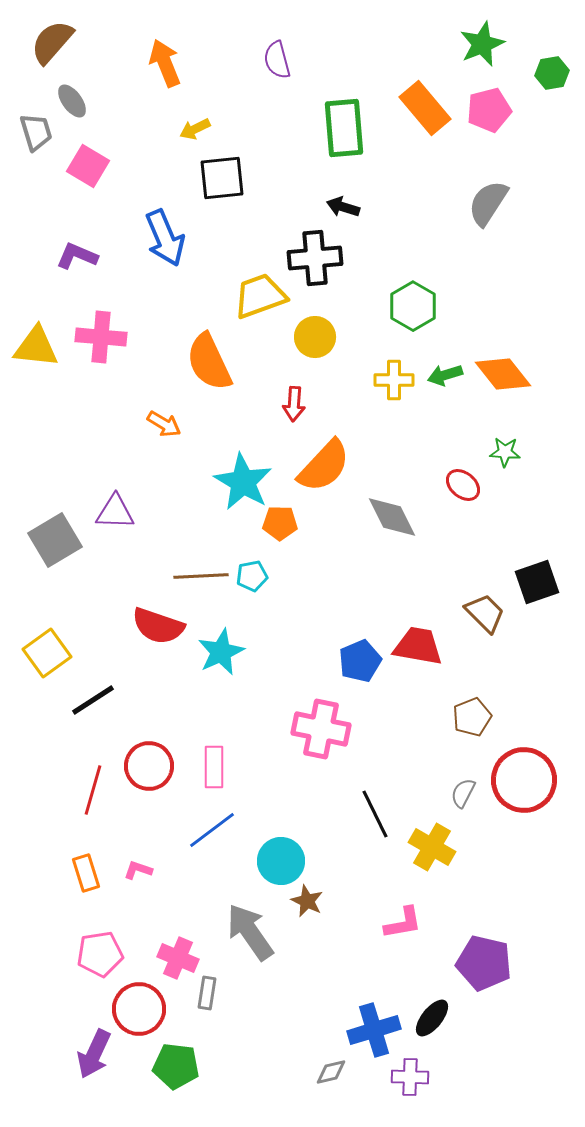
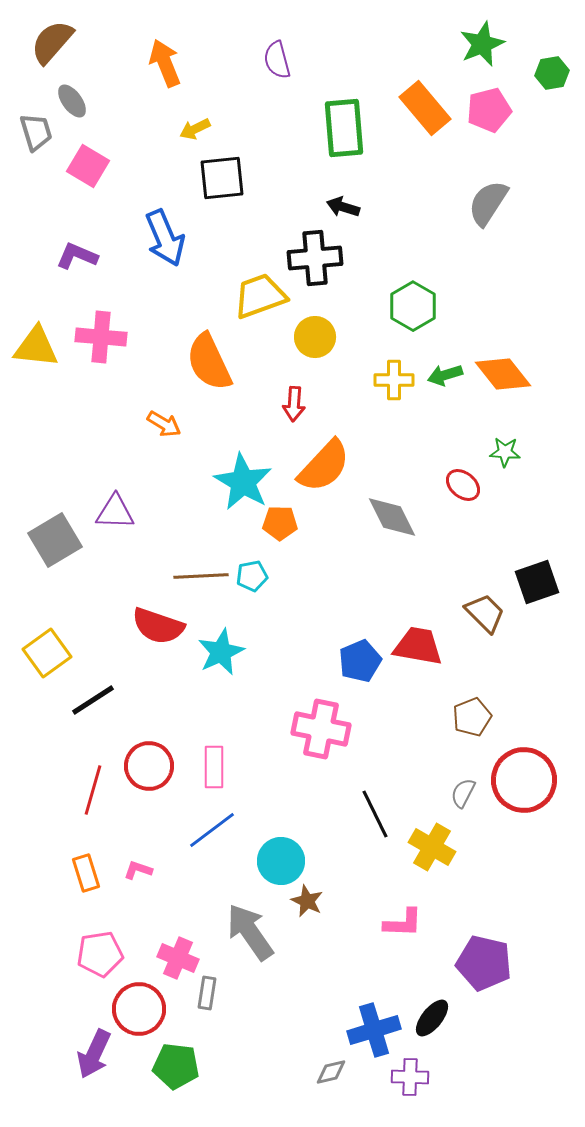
pink L-shape at (403, 923): rotated 12 degrees clockwise
